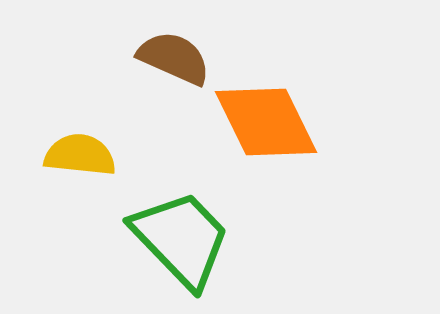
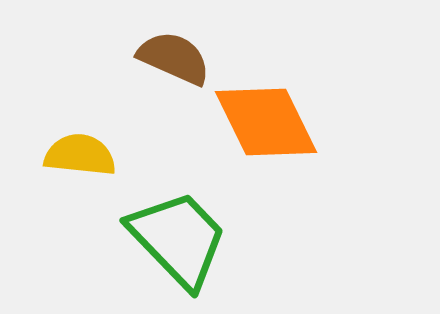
green trapezoid: moved 3 px left
